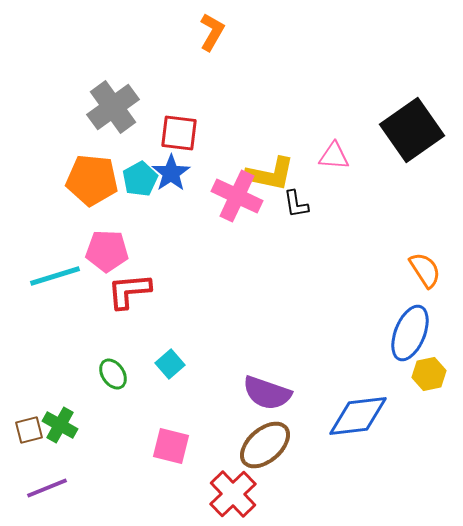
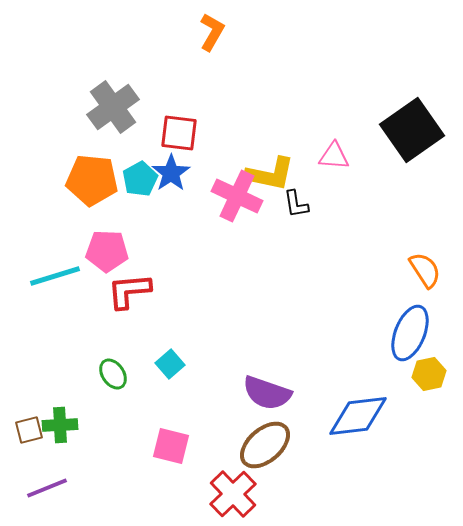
green cross: rotated 32 degrees counterclockwise
